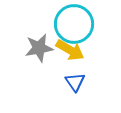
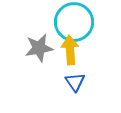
cyan circle: moved 2 px up
yellow arrow: rotated 124 degrees counterclockwise
